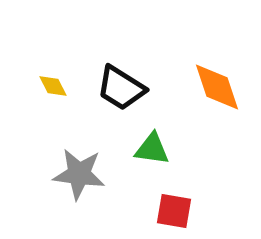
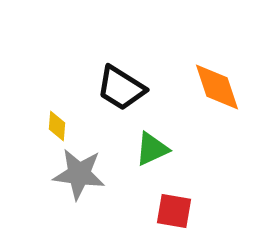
yellow diamond: moved 4 px right, 40 px down; rotated 32 degrees clockwise
green triangle: rotated 33 degrees counterclockwise
